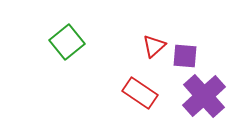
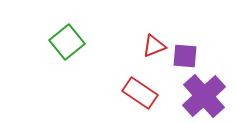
red triangle: rotated 20 degrees clockwise
